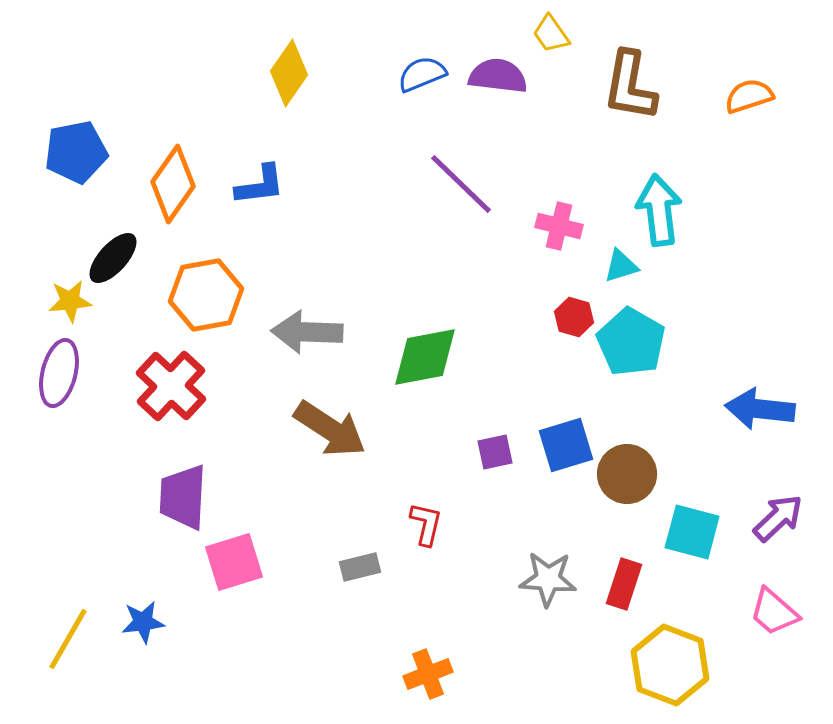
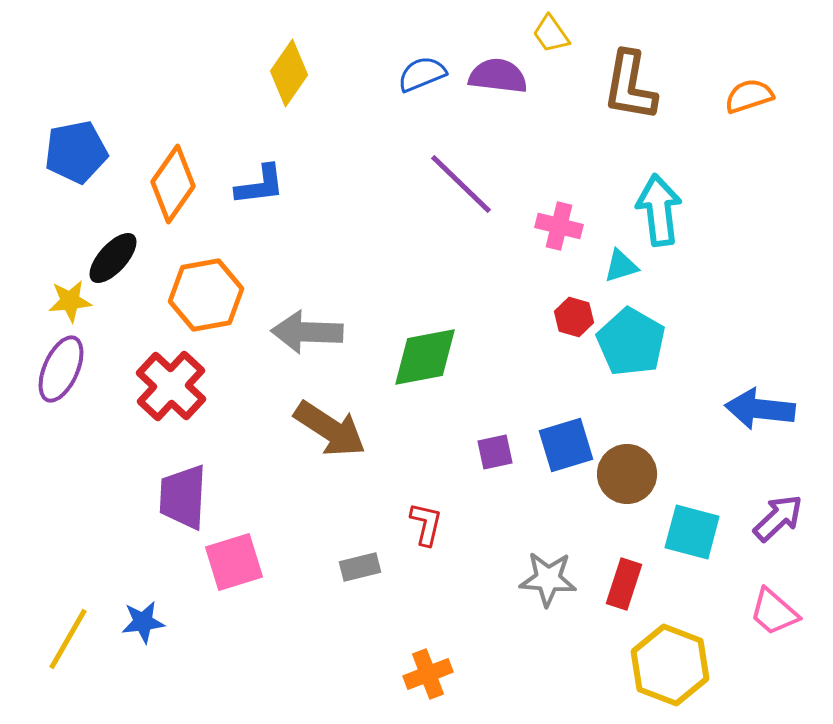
purple ellipse: moved 2 px right, 4 px up; rotated 10 degrees clockwise
